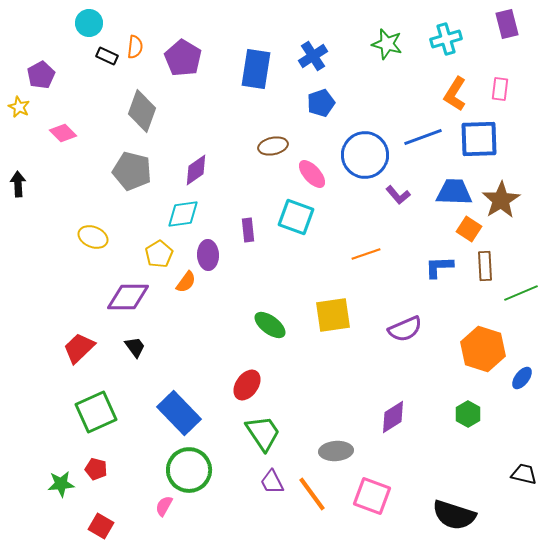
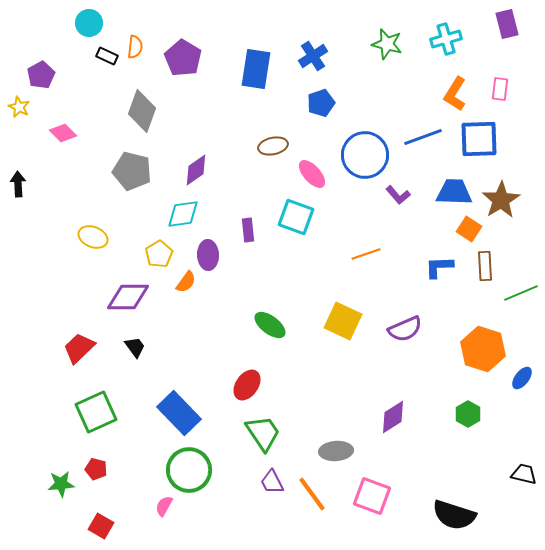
yellow square at (333, 315): moved 10 px right, 6 px down; rotated 33 degrees clockwise
